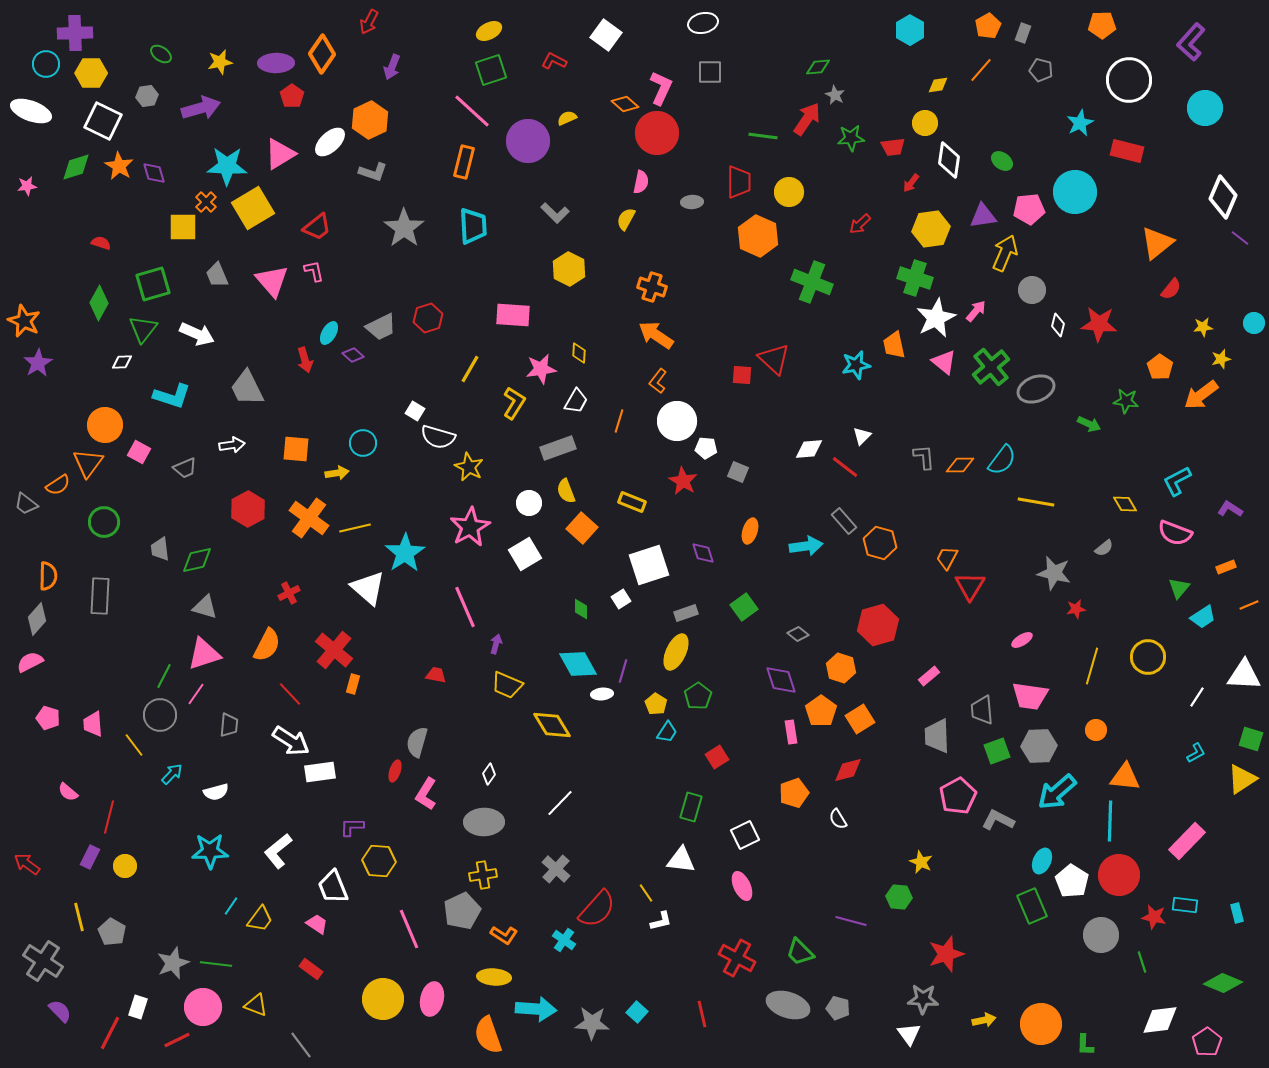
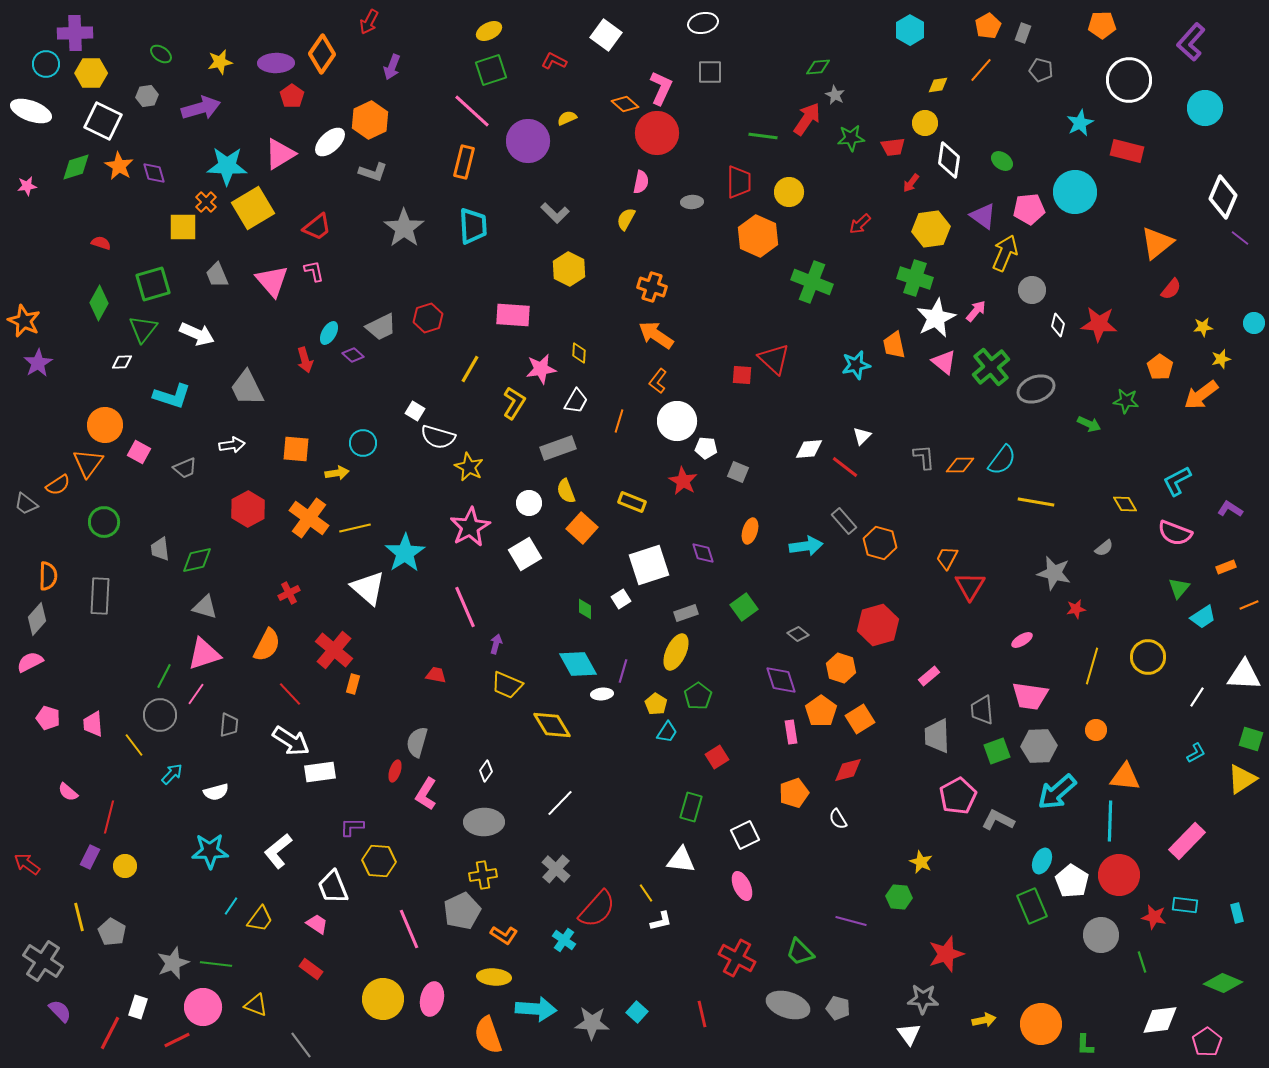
purple triangle at (983, 216): rotated 44 degrees clockwise
green diamond at (581, 609): moved 4 px right
white diamond at (489, 774): moved 3 px left, 3 px up
